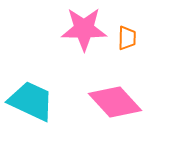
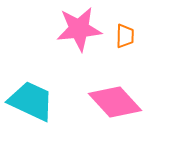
pink star: moved 5 px left; rotated 6 degrees counterclockwise
orange trapezoid: moved 2 px left, 2 px up
